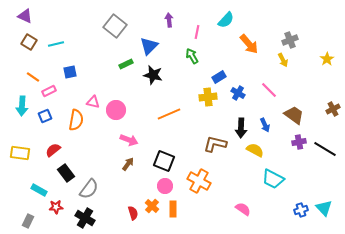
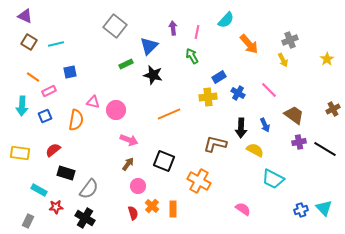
purple arrow at (169, 20): moved 4 px right, 8 px down
black rectangle at (66, 173): rotated 36 degrees counterclockwise
pink circle at (165, 186): moved 27 px left
